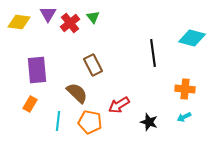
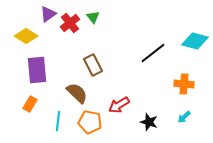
purple triangle: rotated 24 degrees clockwise
yellow diamond: moved 7 px right, 14 px down; rotated 25 degrees clockwise
cyan diamond: moved 3 px right, 3 px down
black line: rotated 60 degrees clockwise
orange cross: moved 1 px left, 5 px up
cyan arrow: rotated 16 degrees counterclockwise
